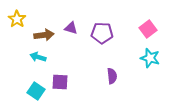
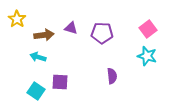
cyan star: moved 3 px left, 2 px up
